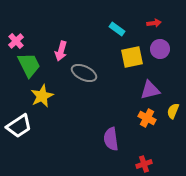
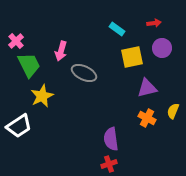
purple circle: moved 2 px right, 1 px up
purple triangle: moved 3 px left, 2 px up
red cross: moved 35 px left
